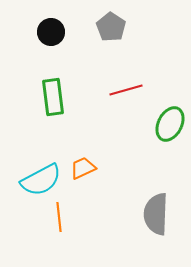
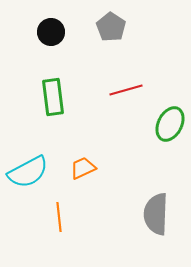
cyan semicircle: moved 13 px left, 8 px up
